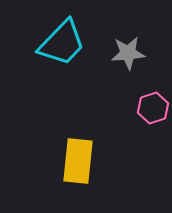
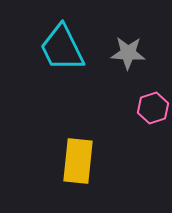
cyan trapezoid: moved 5 px down; rotated 110 degrees clockwise
gray star: rotated 8 degrees clockwise
